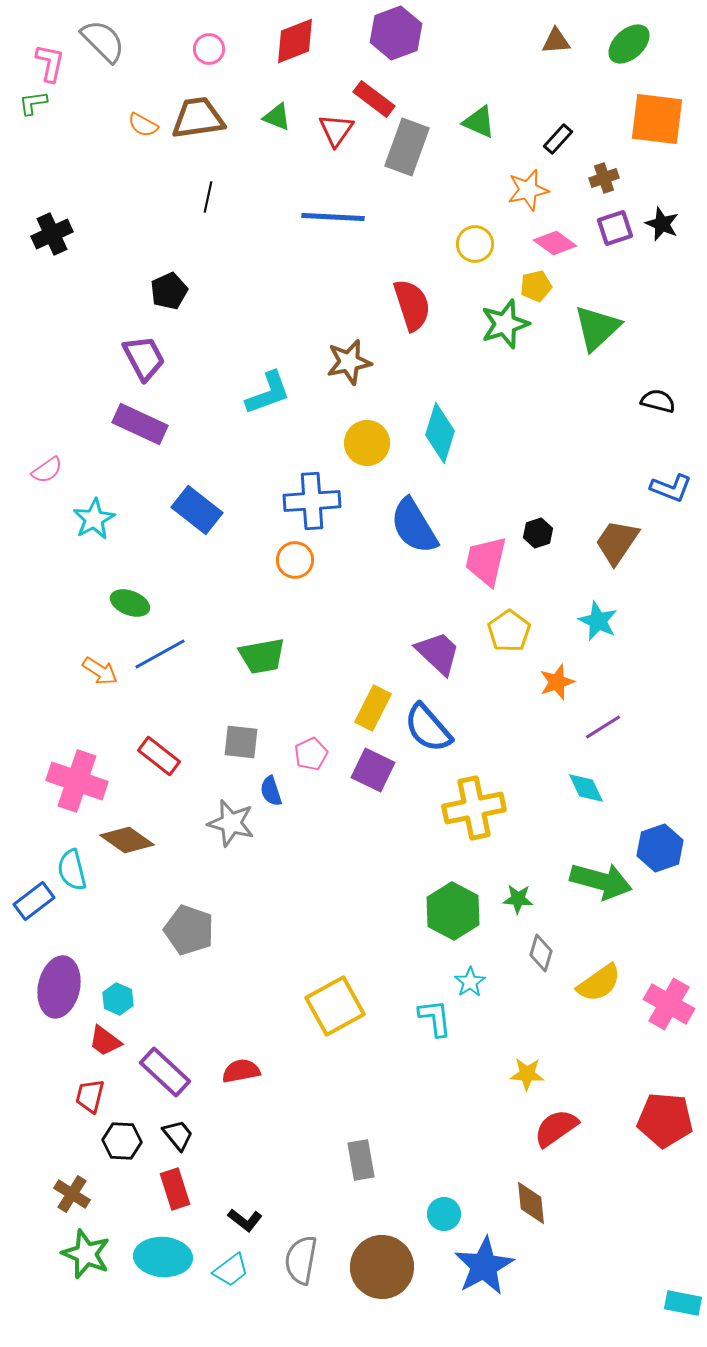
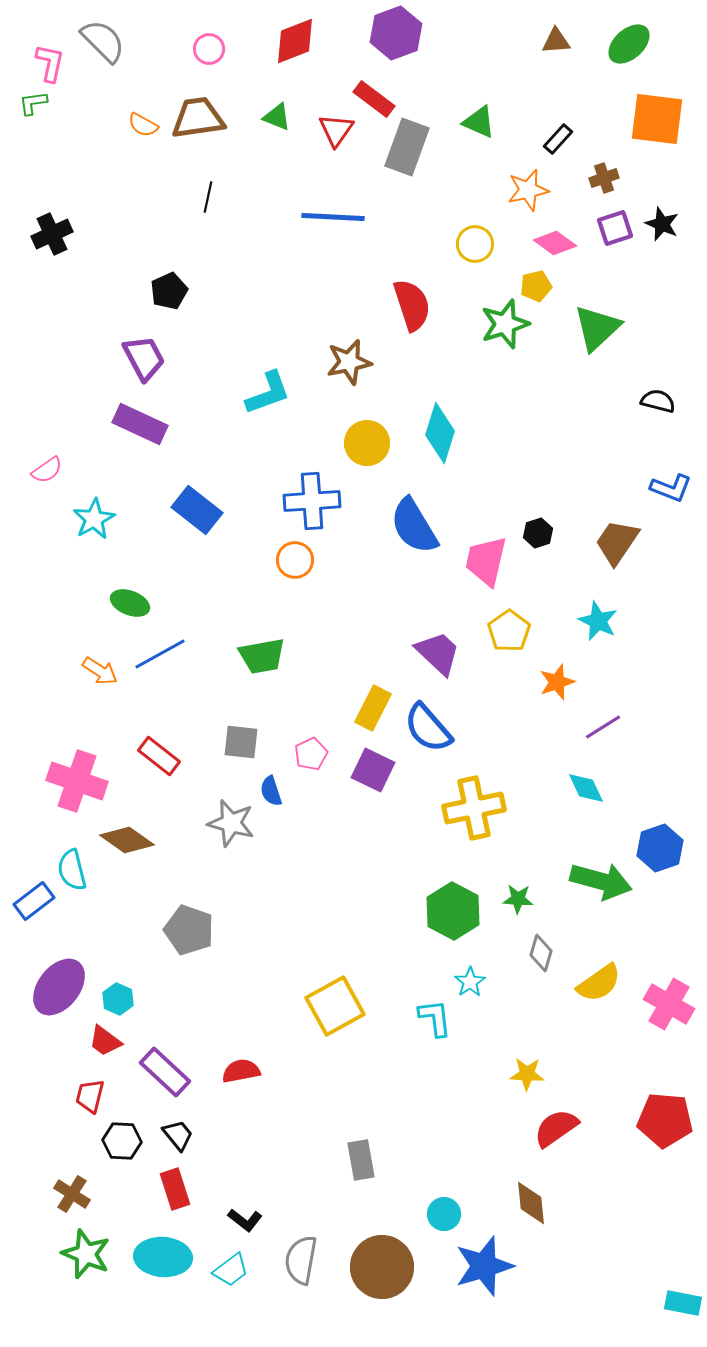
purple ellipse at (59, 987): rotated 26 degrees clockwise
blue star at (484, 1266): rotated 12 degrees clockwise
